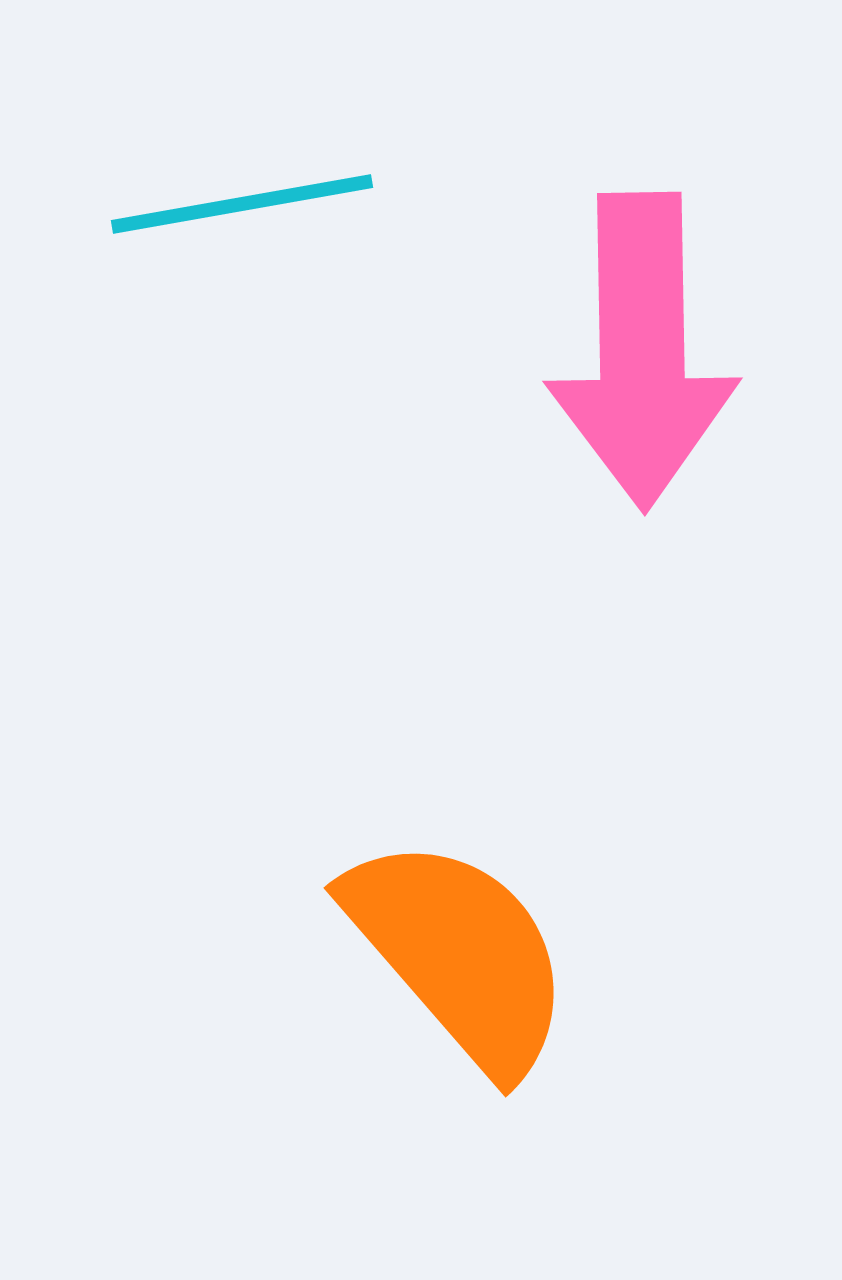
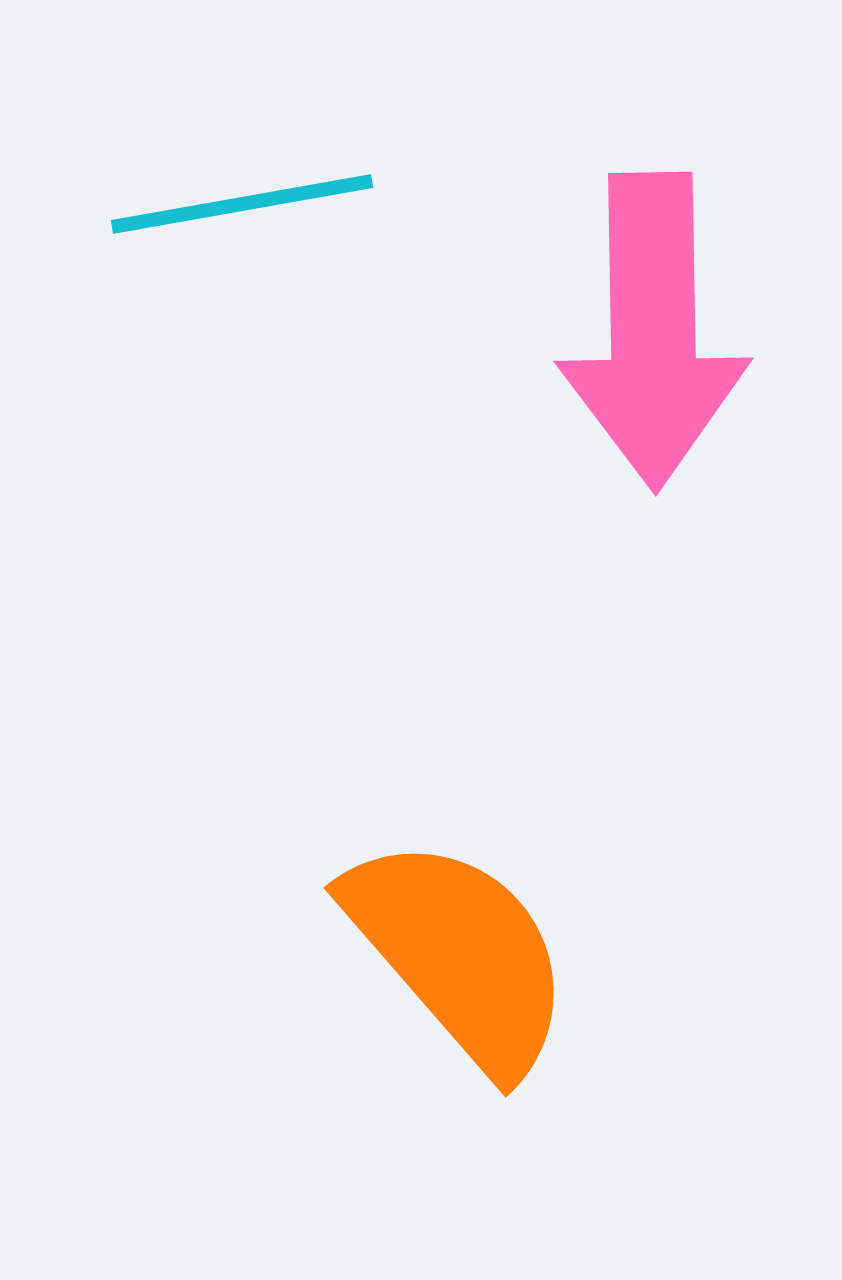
pink arrow: moved 11 px right, 20 px up
